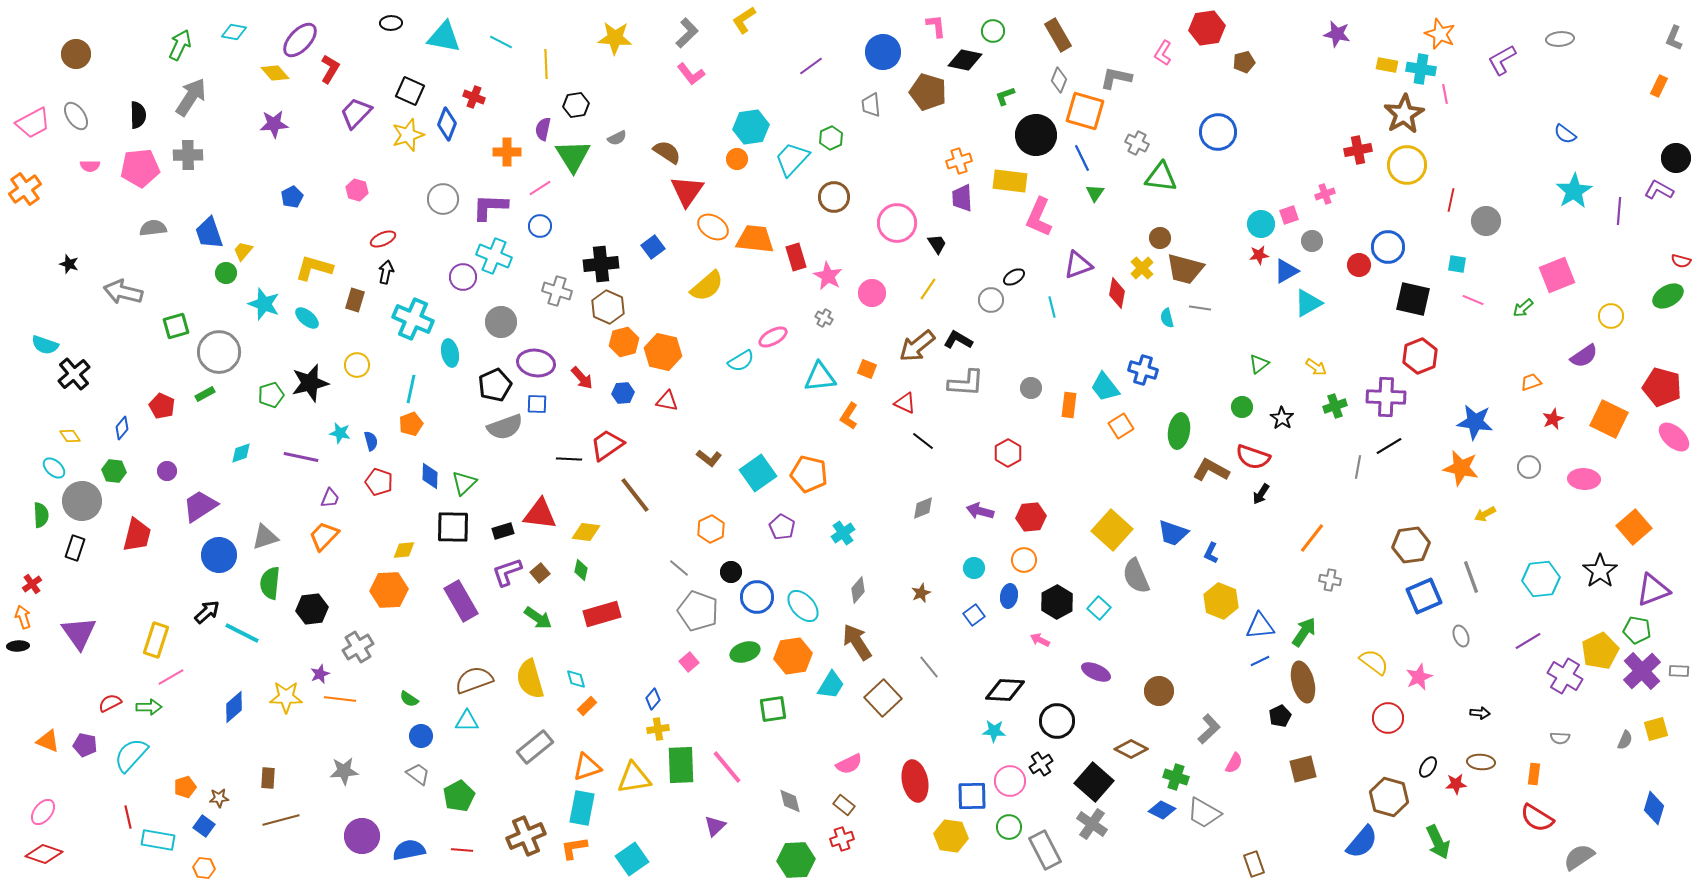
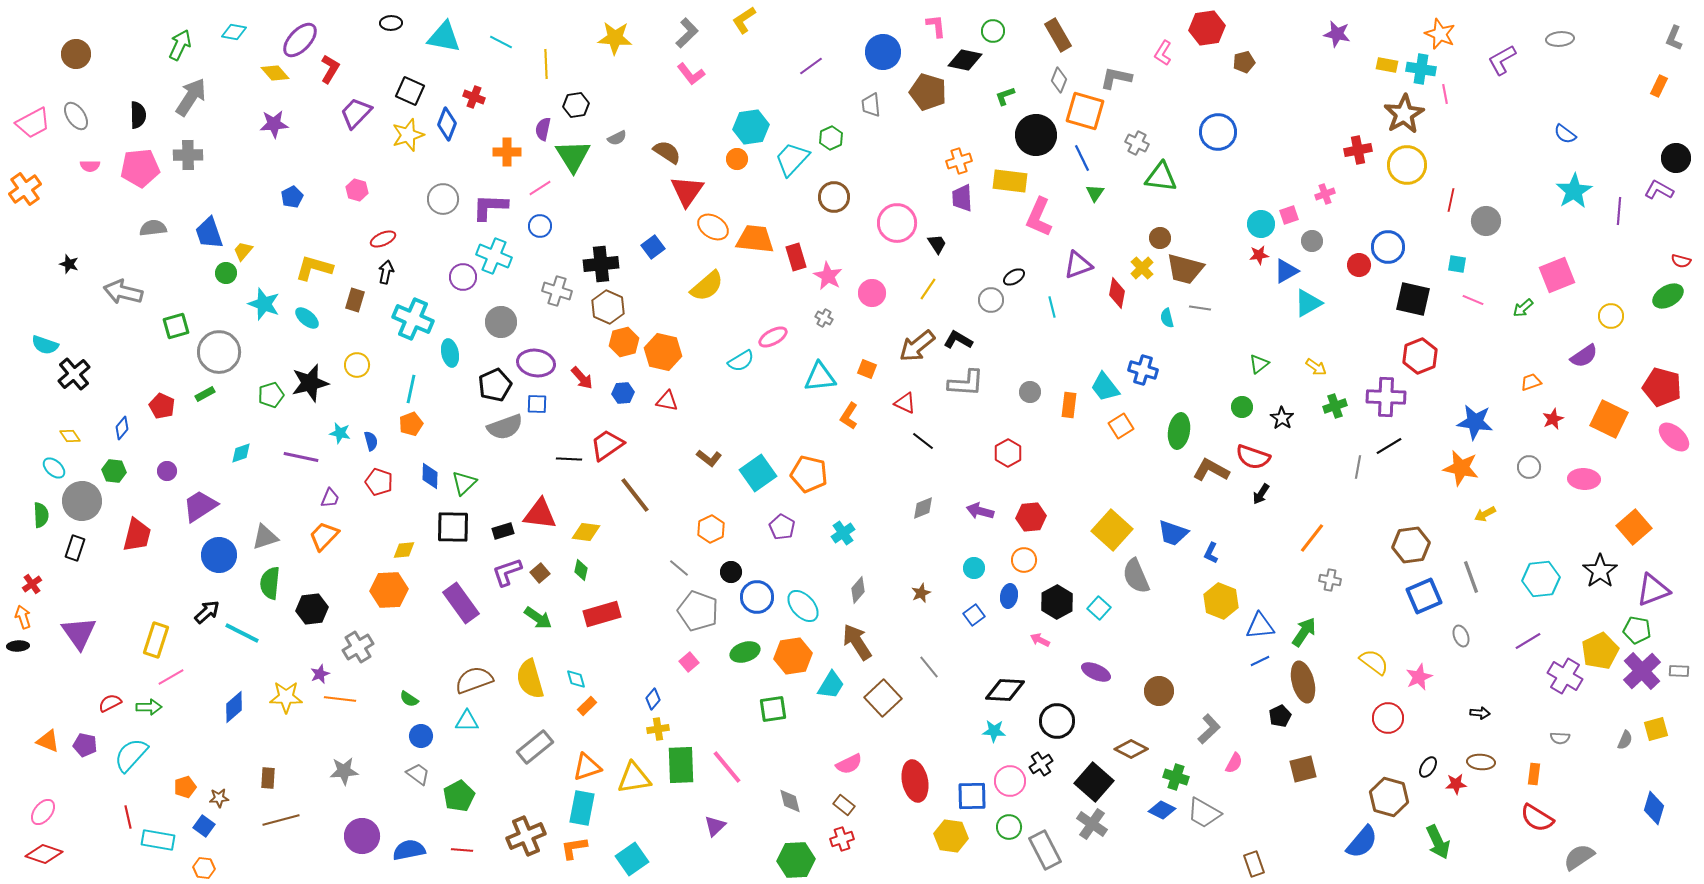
gray circle at (1031, 388): moved 1 px left, 4 px down
purple rectangle at (461, 601): moved 2 px down; rotated 6 degrees counterclockwise
